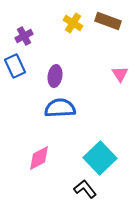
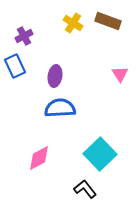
cyan square: moved 4 px up
